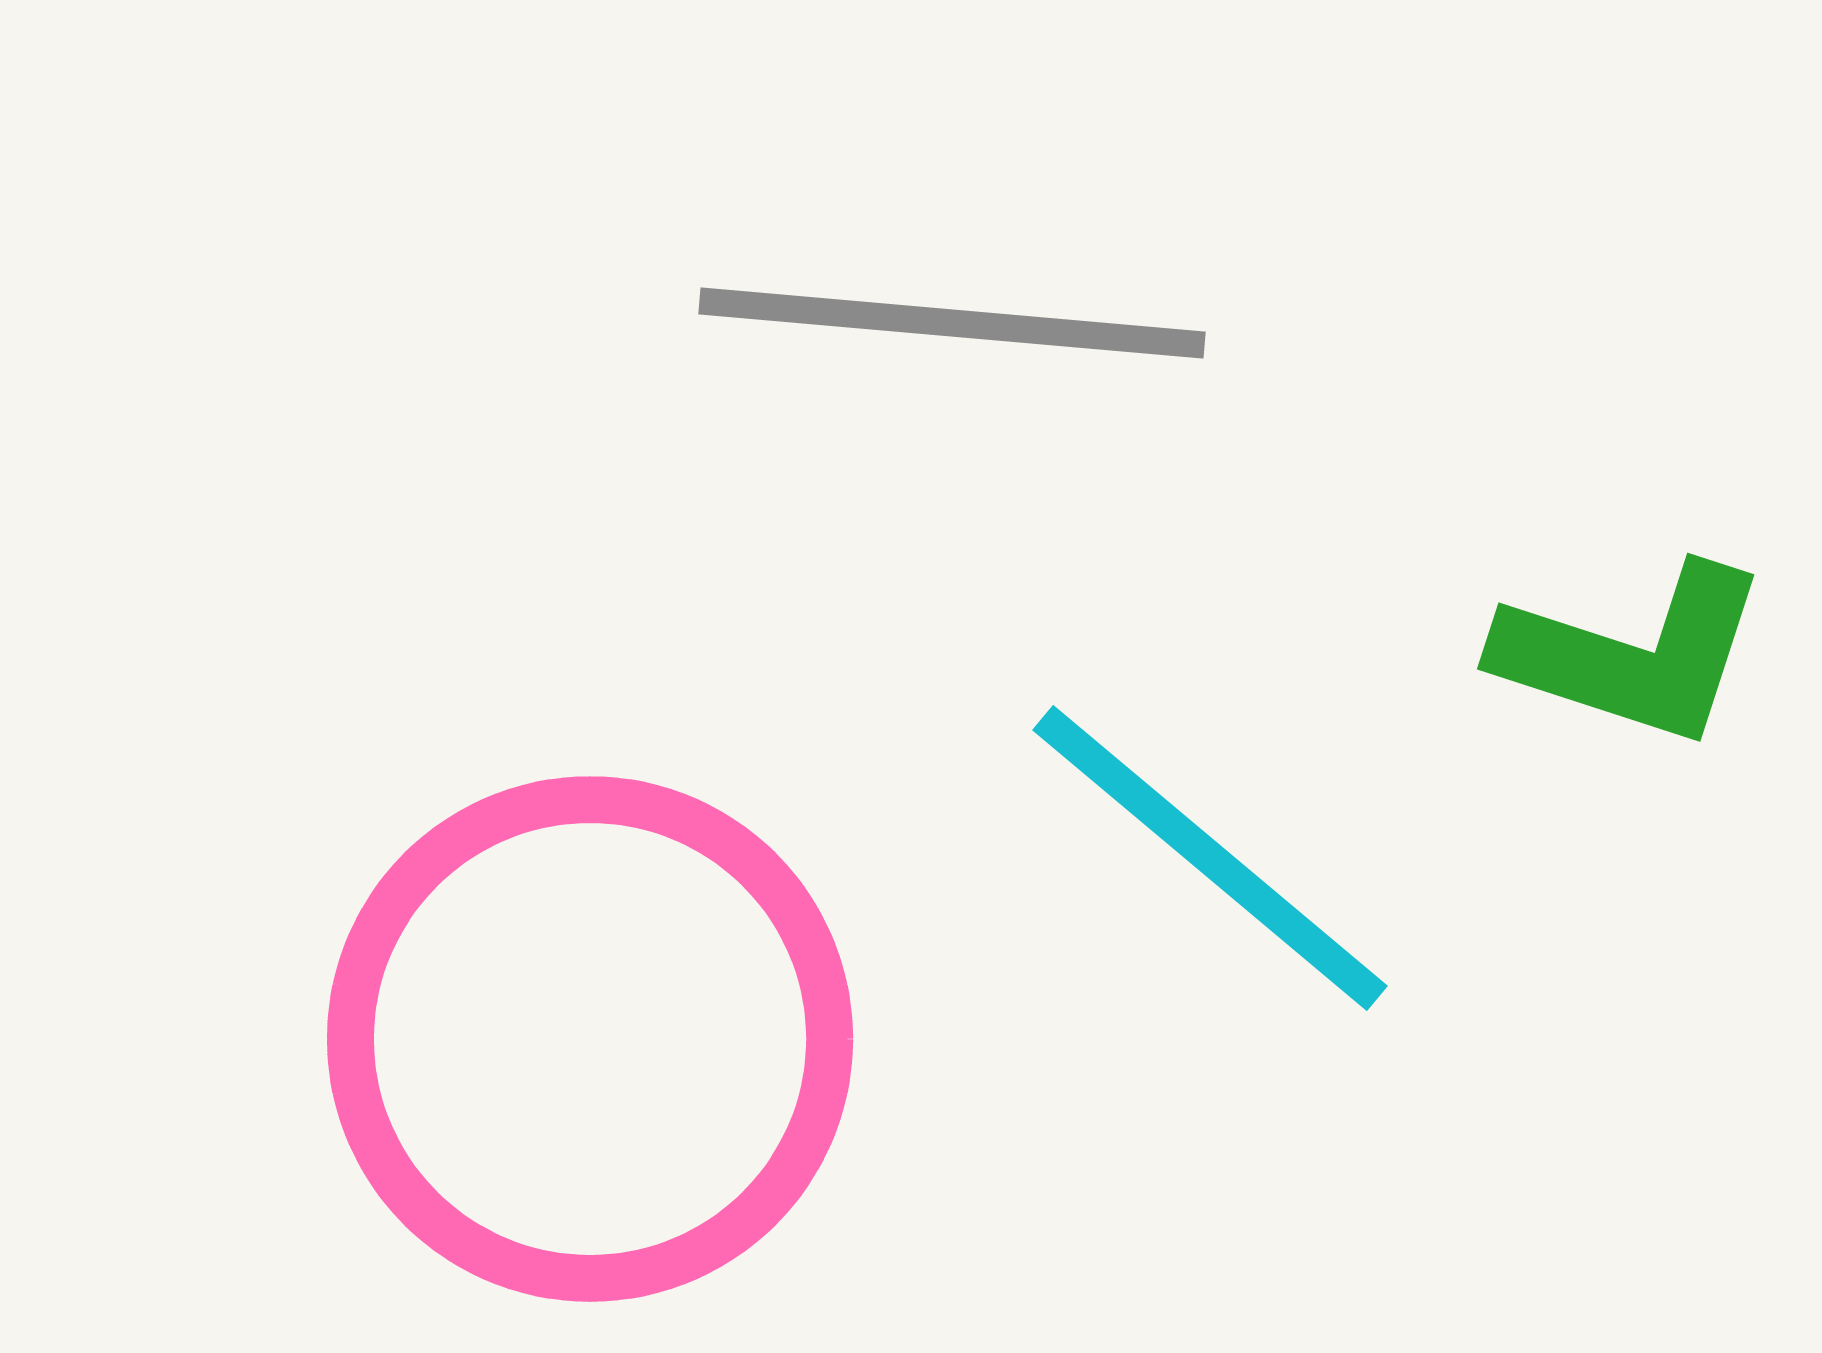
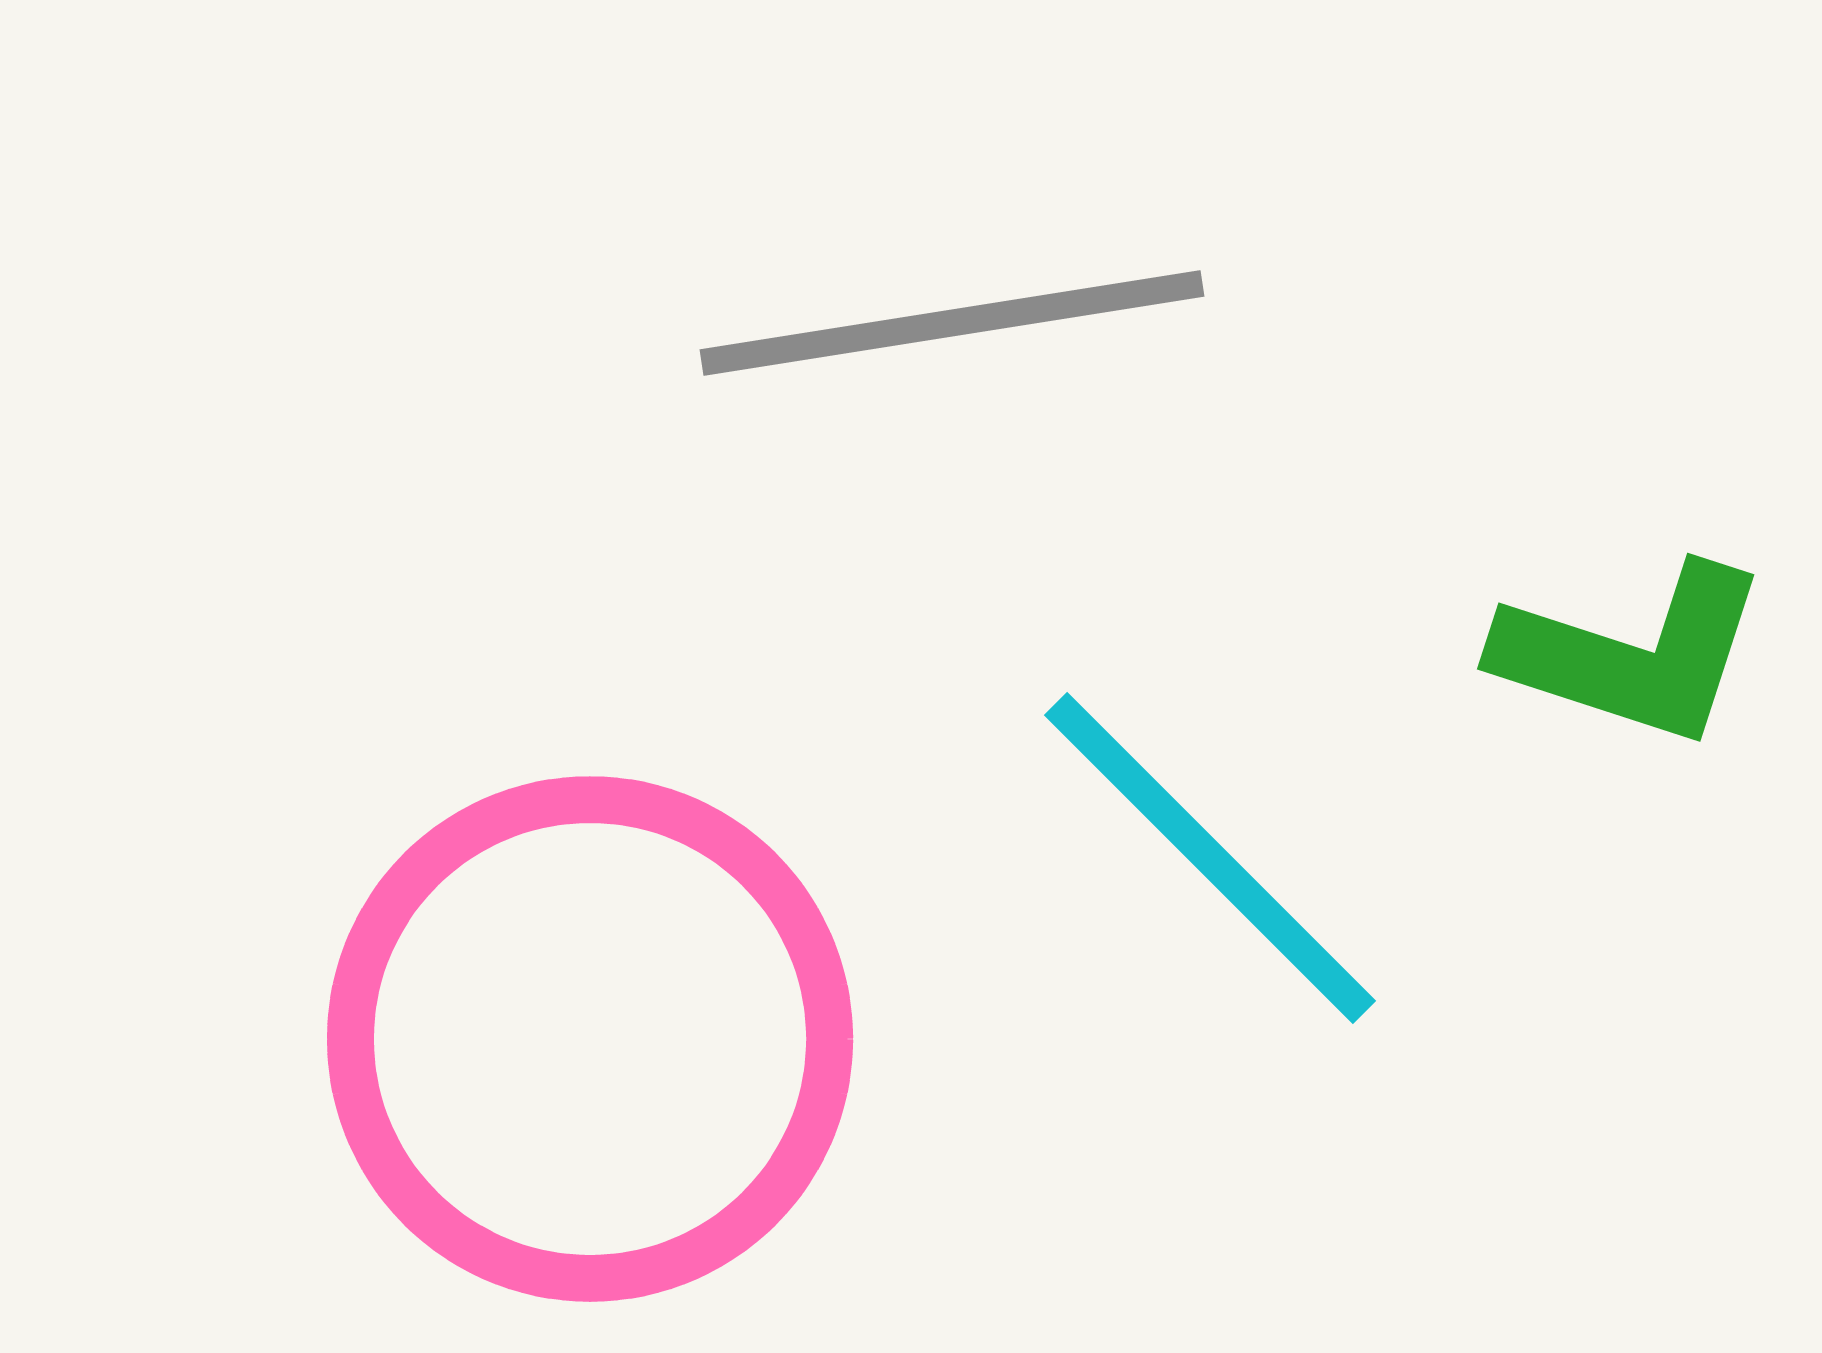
gray line: rotated 14 degrees counterclockwise
cyan line: rotated 5 degrees clockwise
